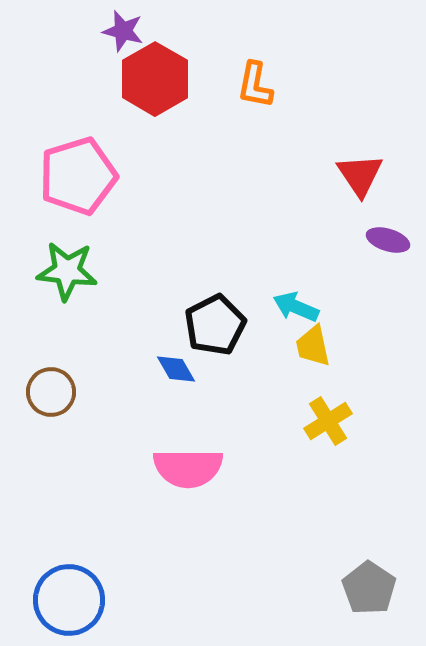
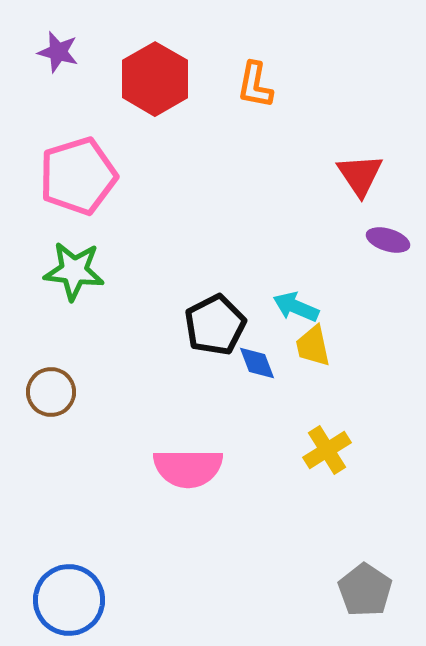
purple star: moved 65 px left, 21 px down
green star: moved 7 px right
blue diamond: moved 81 px right, 6 px up; rotated 9 degrees clockwise
yellow cross: moved 1 px left, 29 px down
gray pentagon: moved 4 px left, 2 px down
